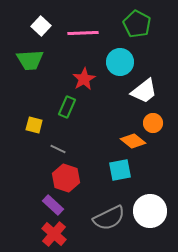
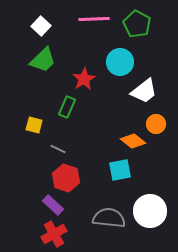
pink line: moved 11 px right, 14 px up
green trapezoid: moved 13 px right; rotated 40 degrees counterclockwise
orange circle: moved 3 px right, 1 px down
gray semicircle: rotated 148 degrees counterclockwise
red cross: rotated 20 degrees clockwise
